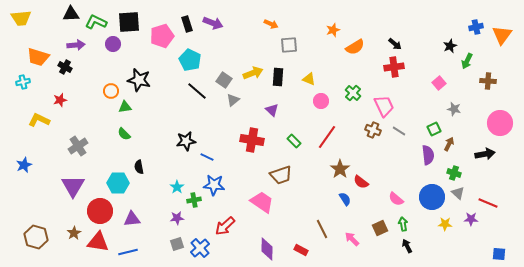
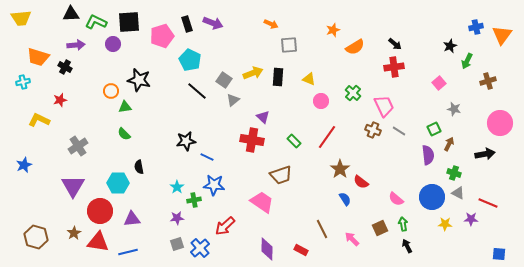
brown cross at (488, 81): rotated 21 degrees counterclockwise
purple triangle at (272, 110): moved 9 px left, 7 px down
gray triangle at (458, 193): rotated 16 degrees counterclockwise
